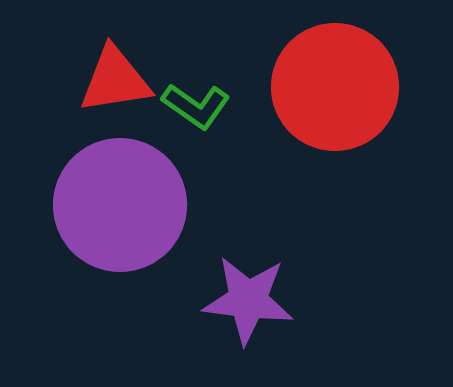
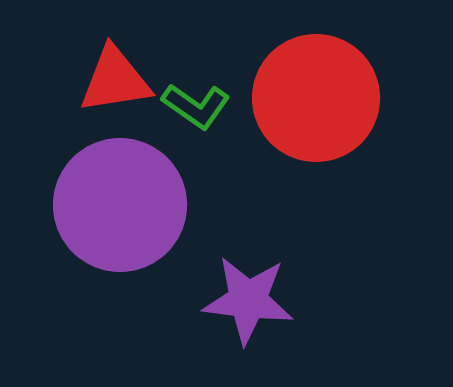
red circle: moved 19 px left, 11 px down
